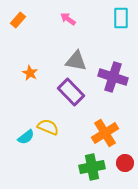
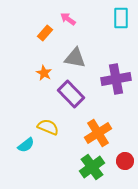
orange rectangle: moved 27 px right, 13 px down
gray triangle: moved 1 px left, 3 px up
orange star: moved 14 px right
purple cross: moved 3 px right, 2 px down; rotated 28 degrees counterclockwise
purple rectangle: moved 2 px down
orange cross: moved 7 px left
cyan semicircle: moved 8 px down
red circle: moved 2 px up
green cross: rotated 25 degrees counterclockwise
